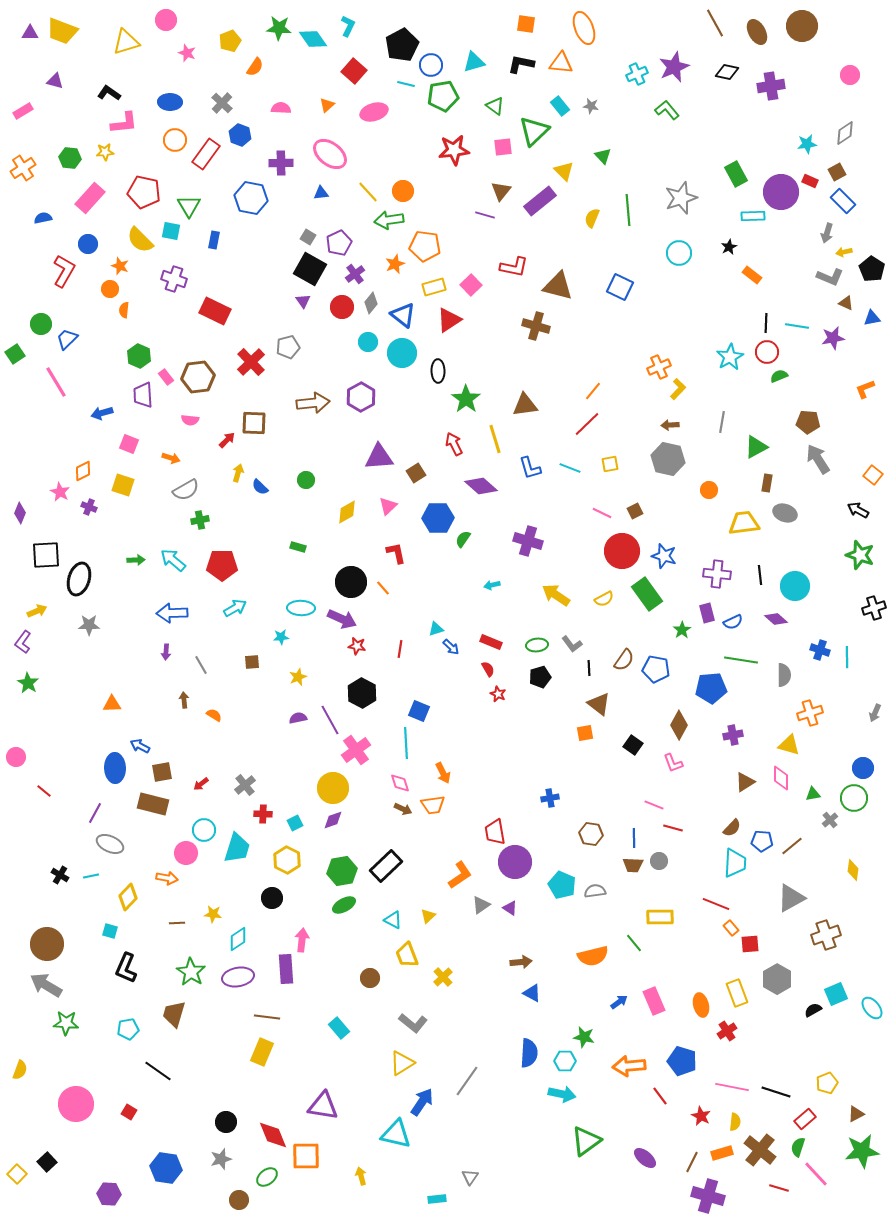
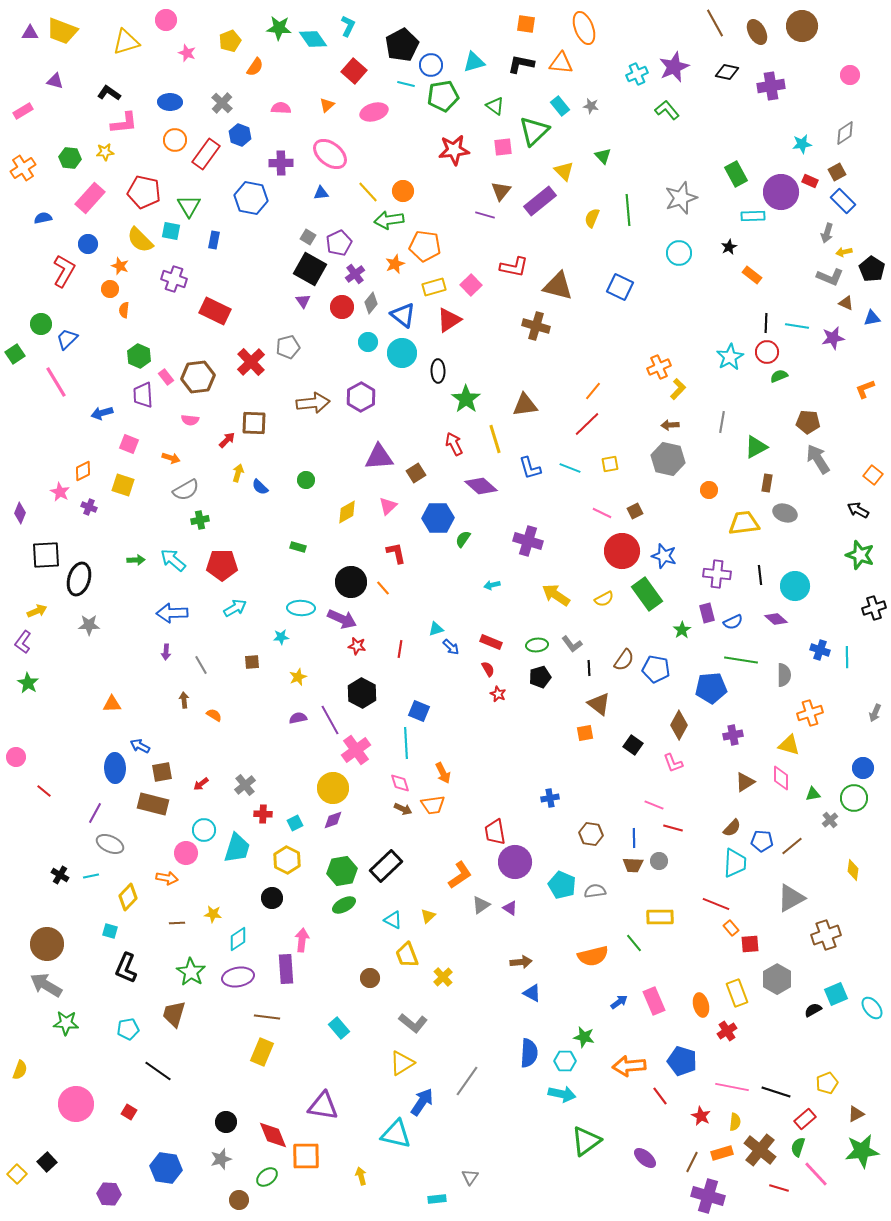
cyan star at (807, 144): moved 5 px left
